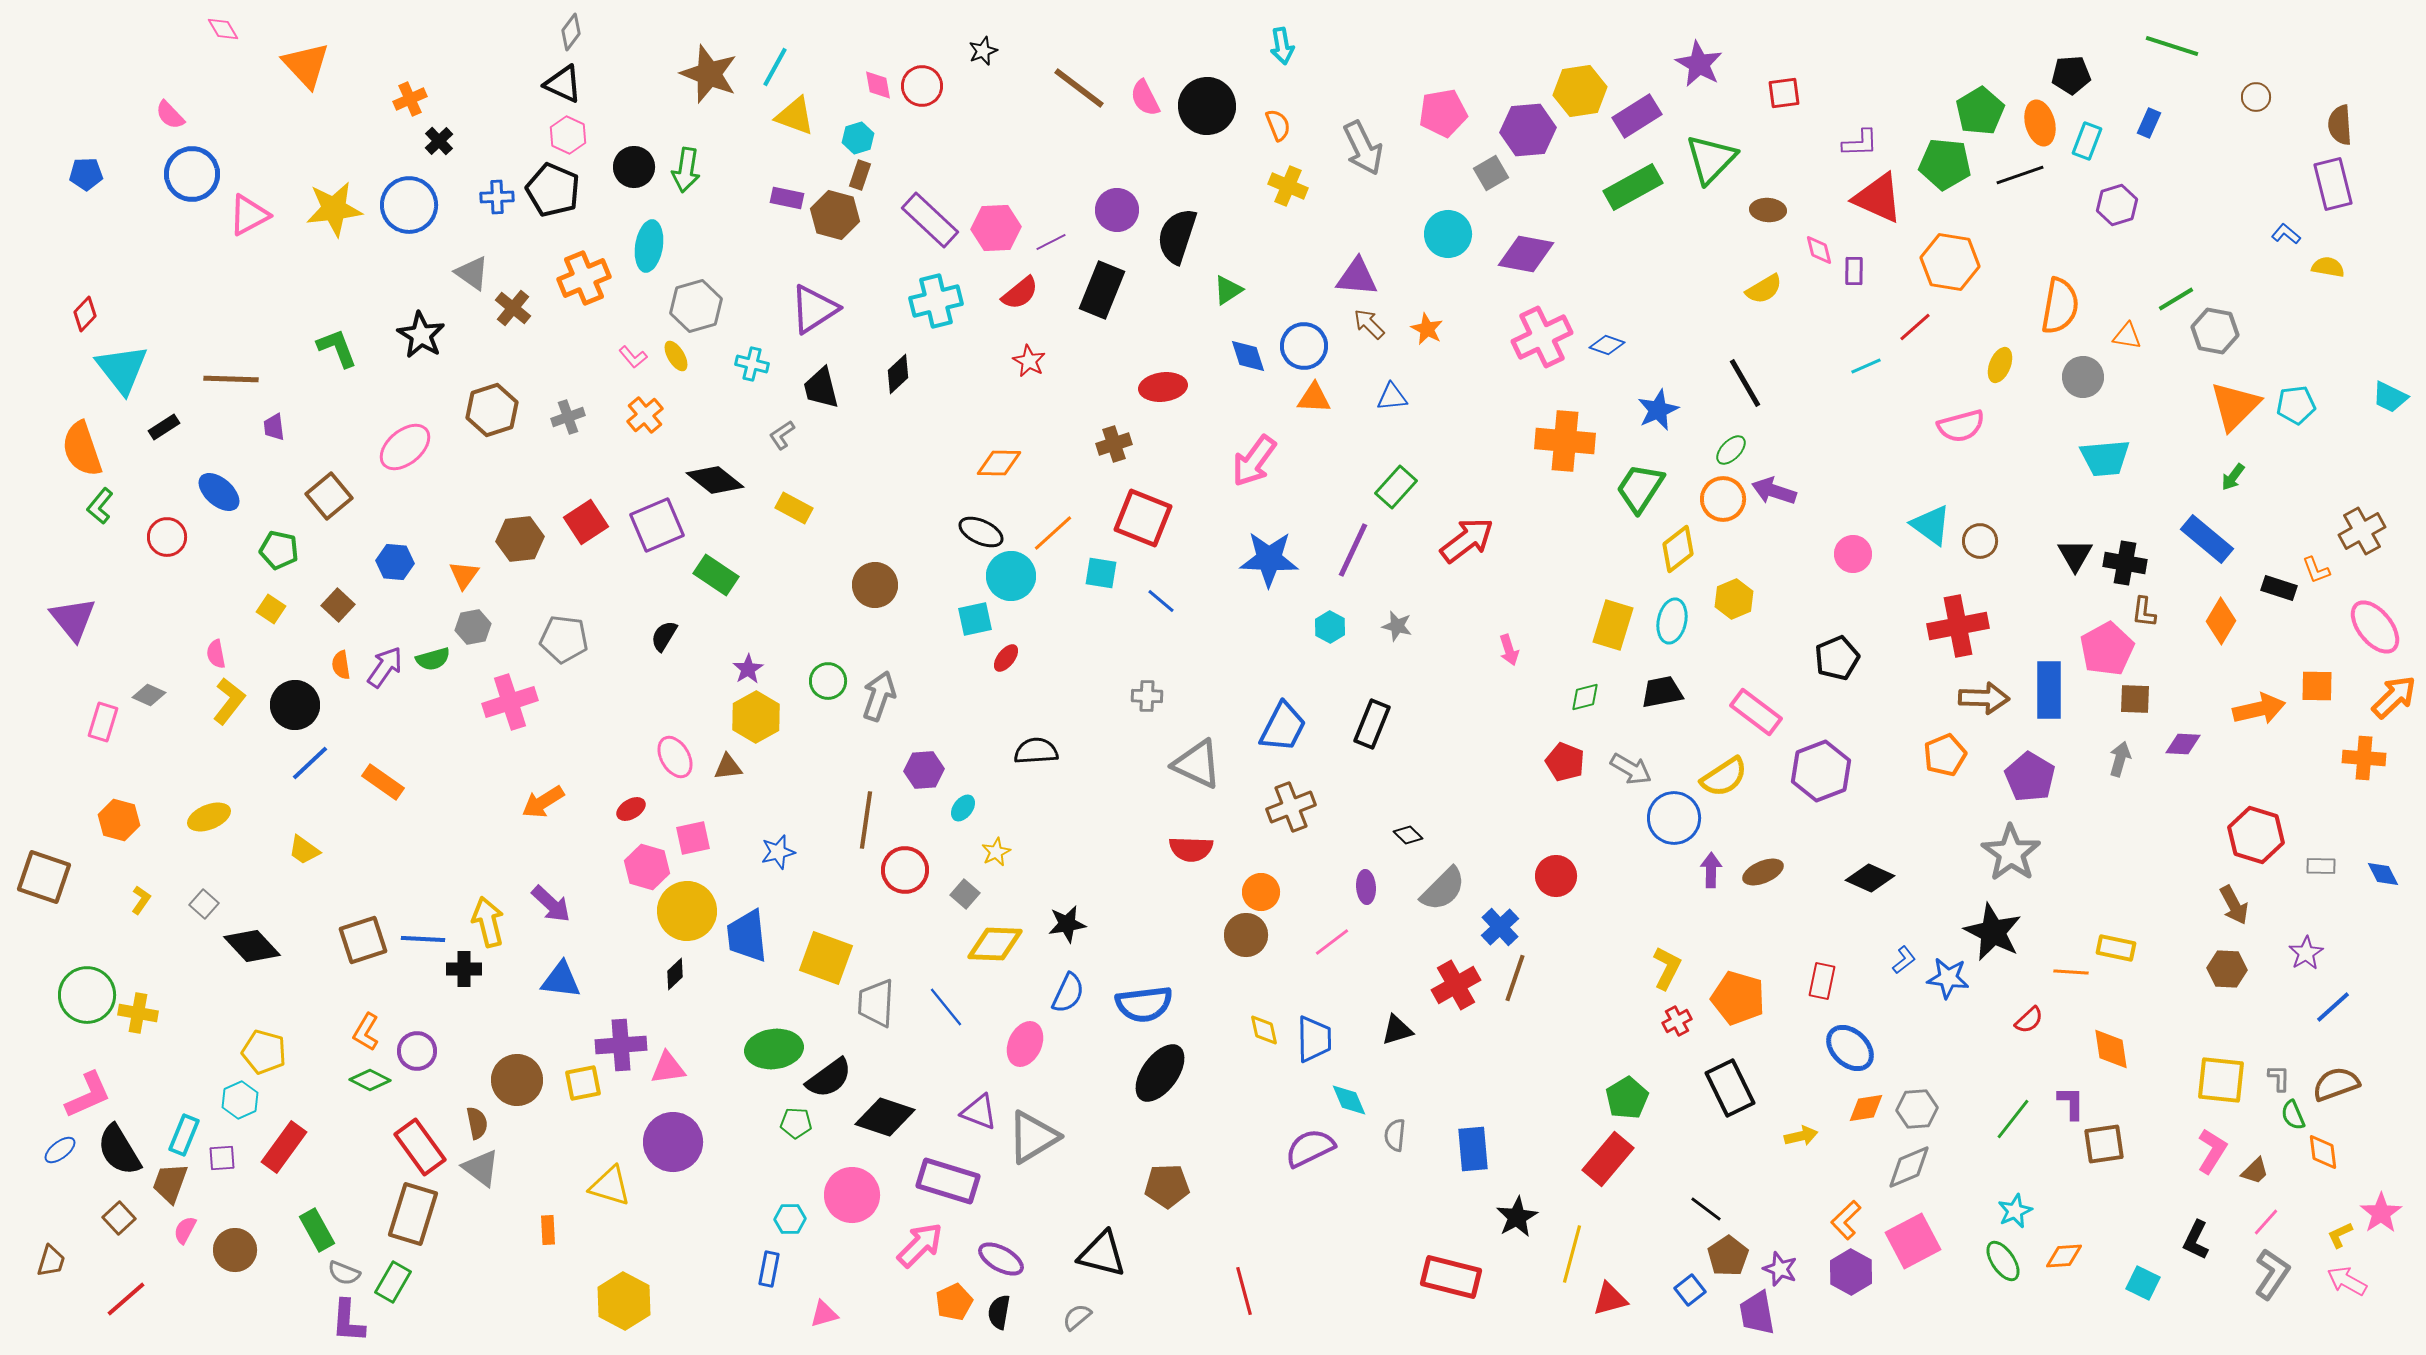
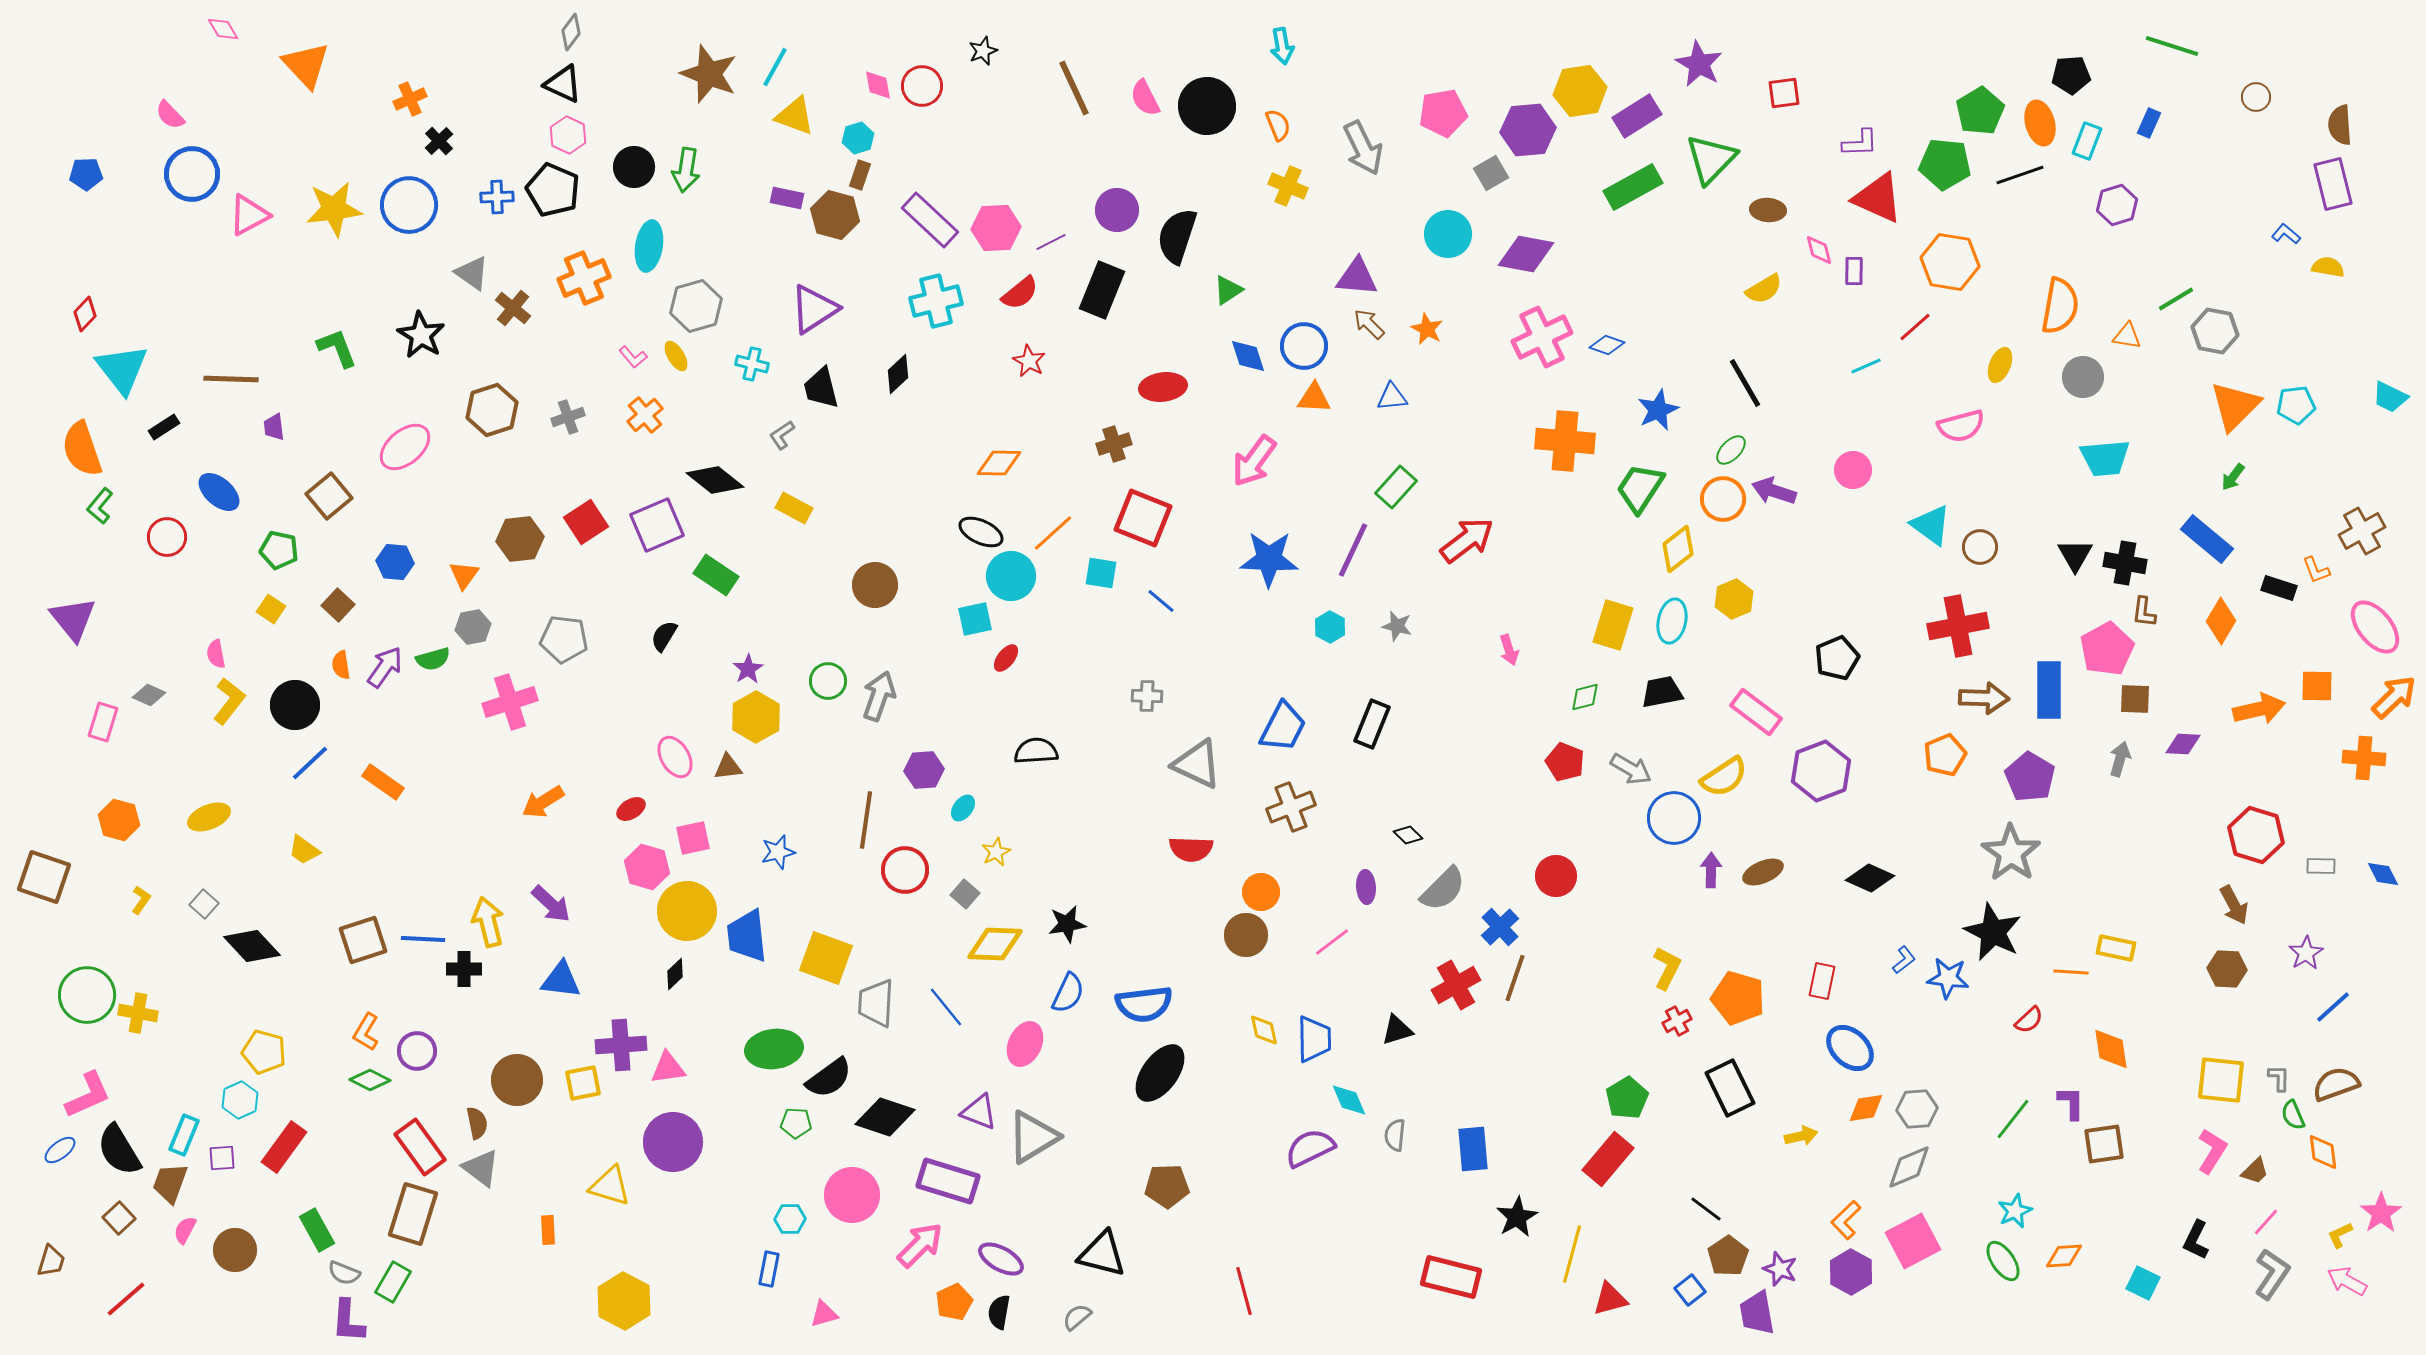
brown line at (1079, 88): moved 5 px left; rotated 28 degrees clockwise
brown circle at (1980, 541): moved 6 px down
pink circle at (1853, 554): moved 84 px up
